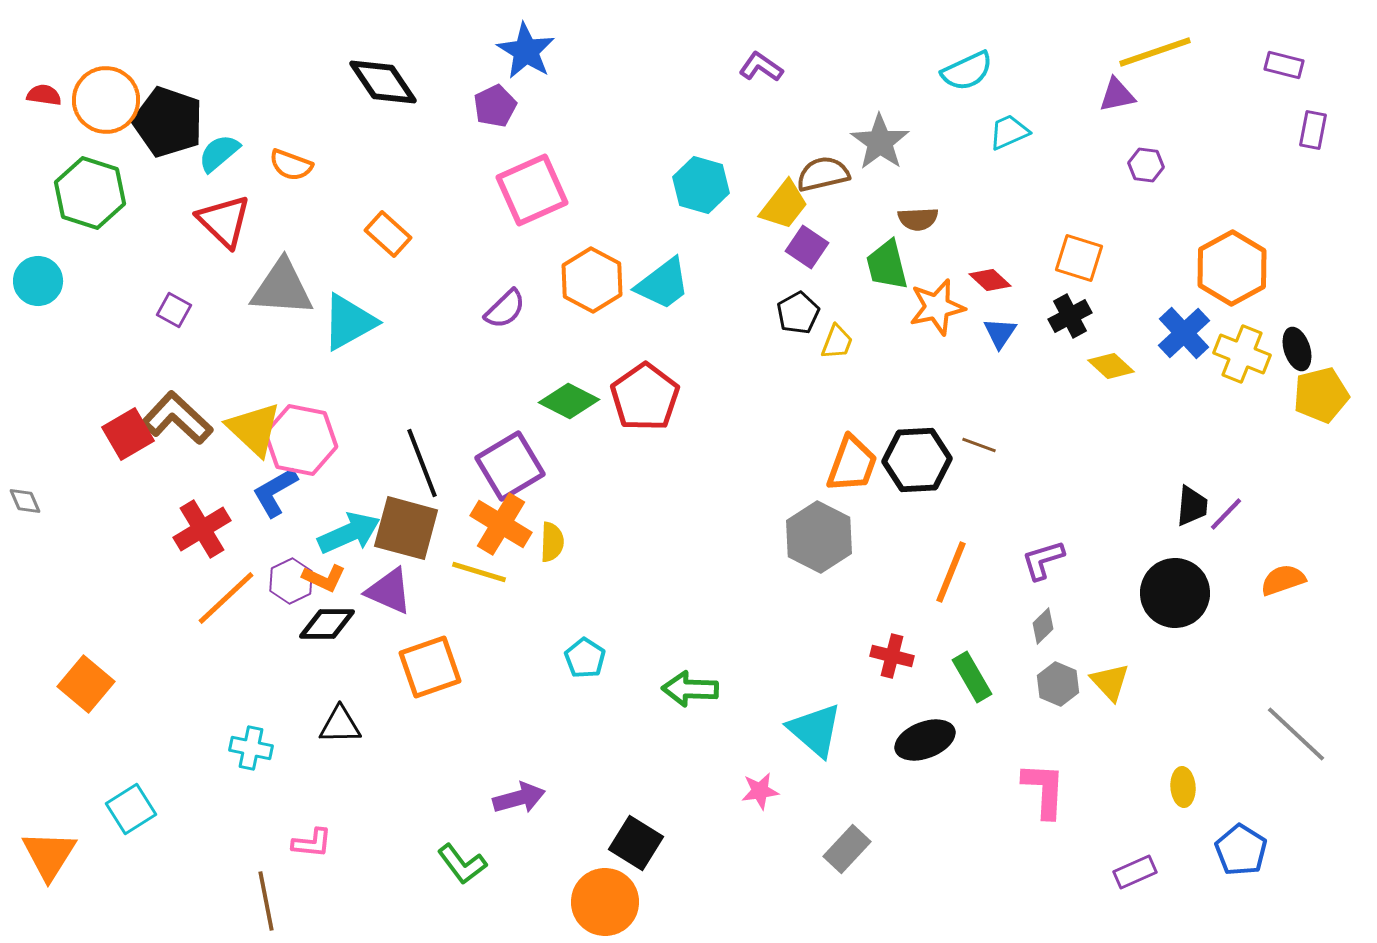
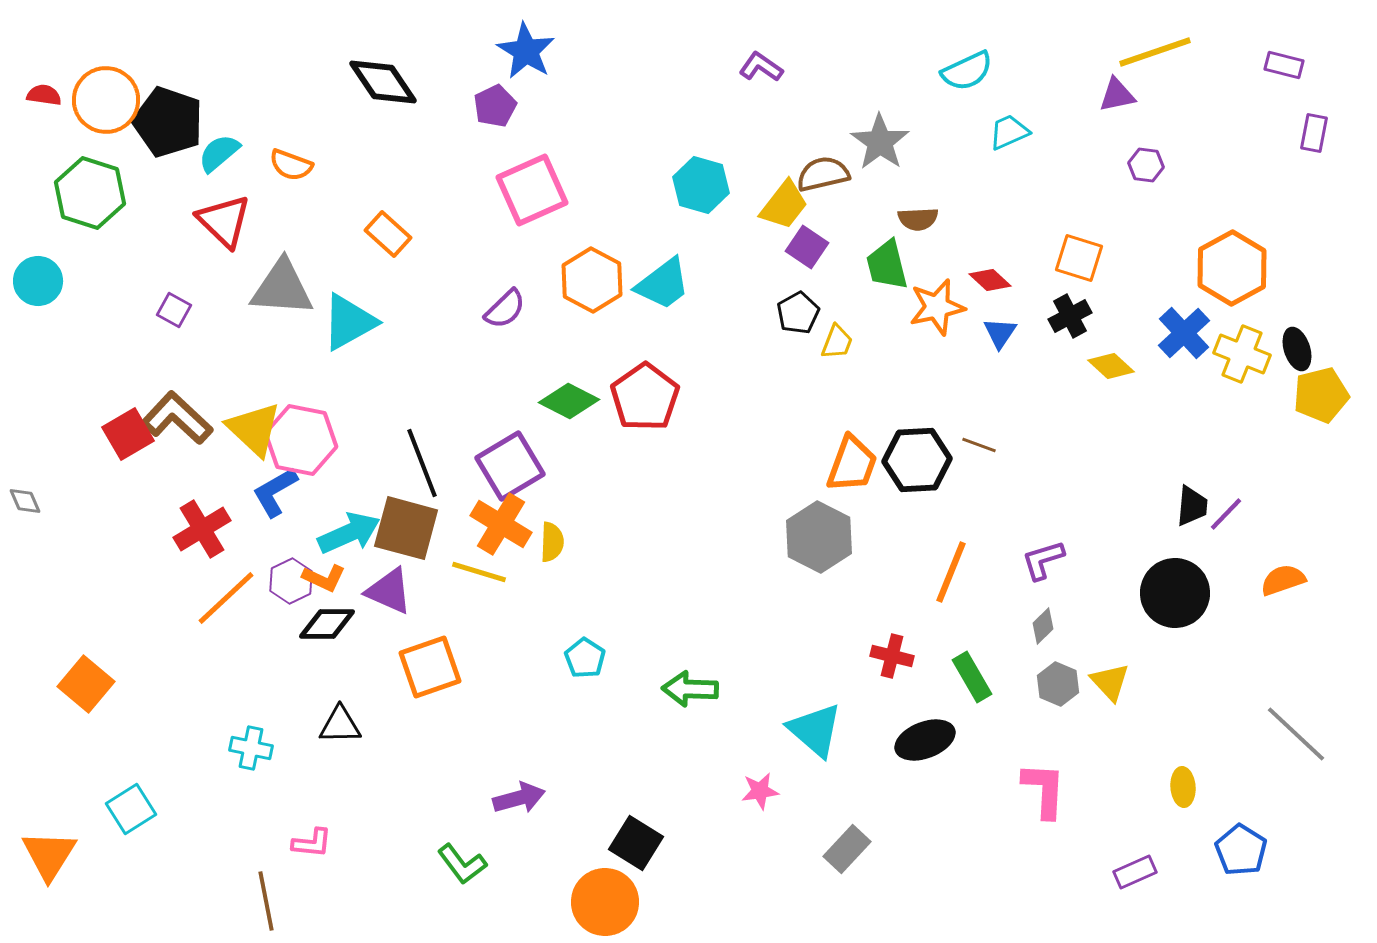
purple rectangle at (1313, 130): moved 1 px right, 3 px down
